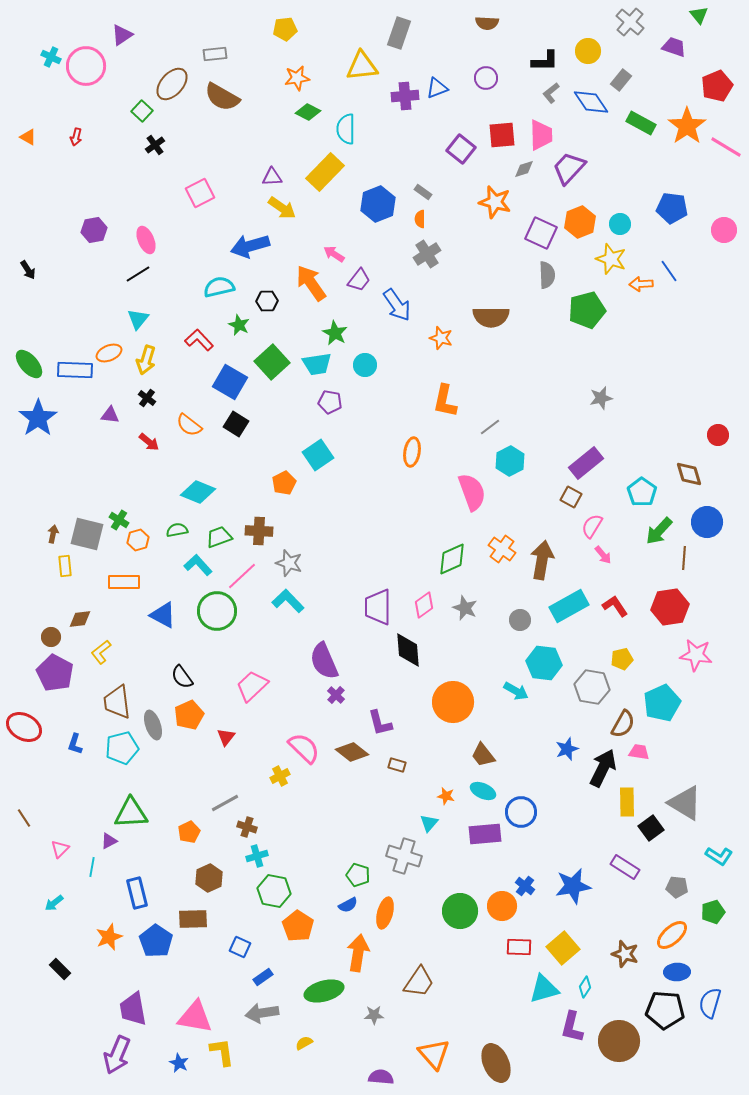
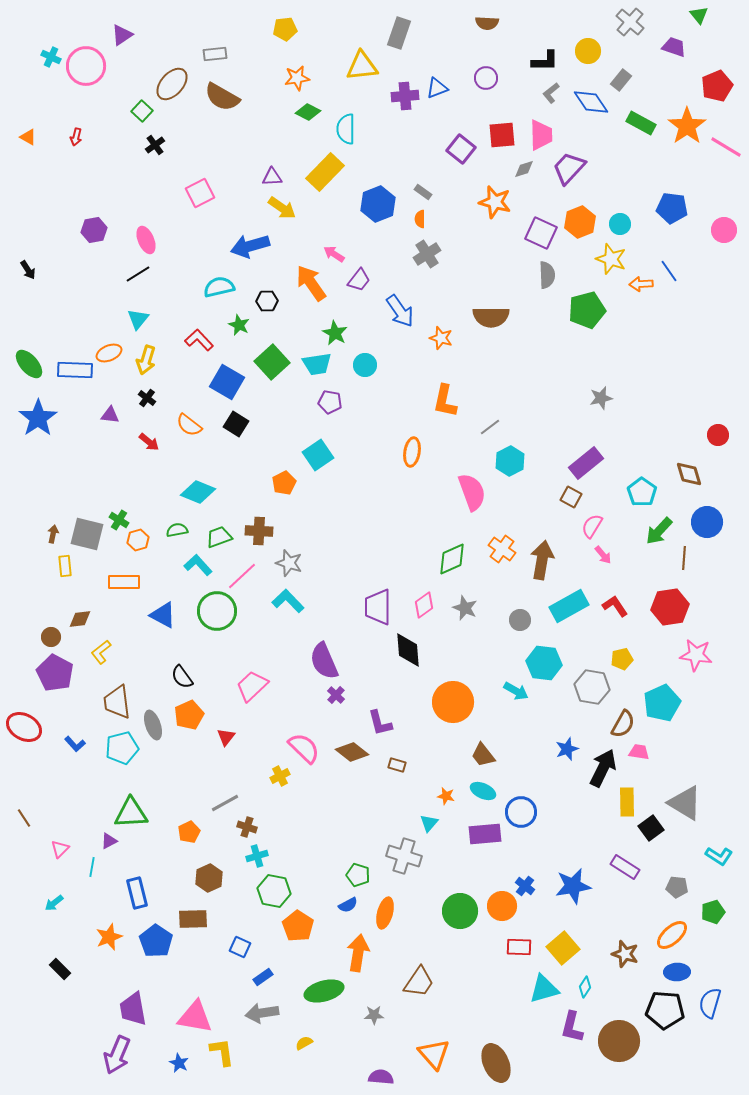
blue arrow at (397, 305): moved 3 px right, 6 px down
blue square at (230, 382): moved 3 px left
blue L-shape at (75, 744): rotated 60 degrees counterclockwise
